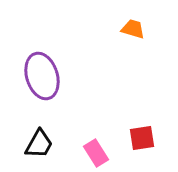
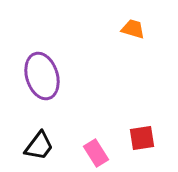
black trapezoid: moved 2 px down; rotated 8 degrees clockwise
